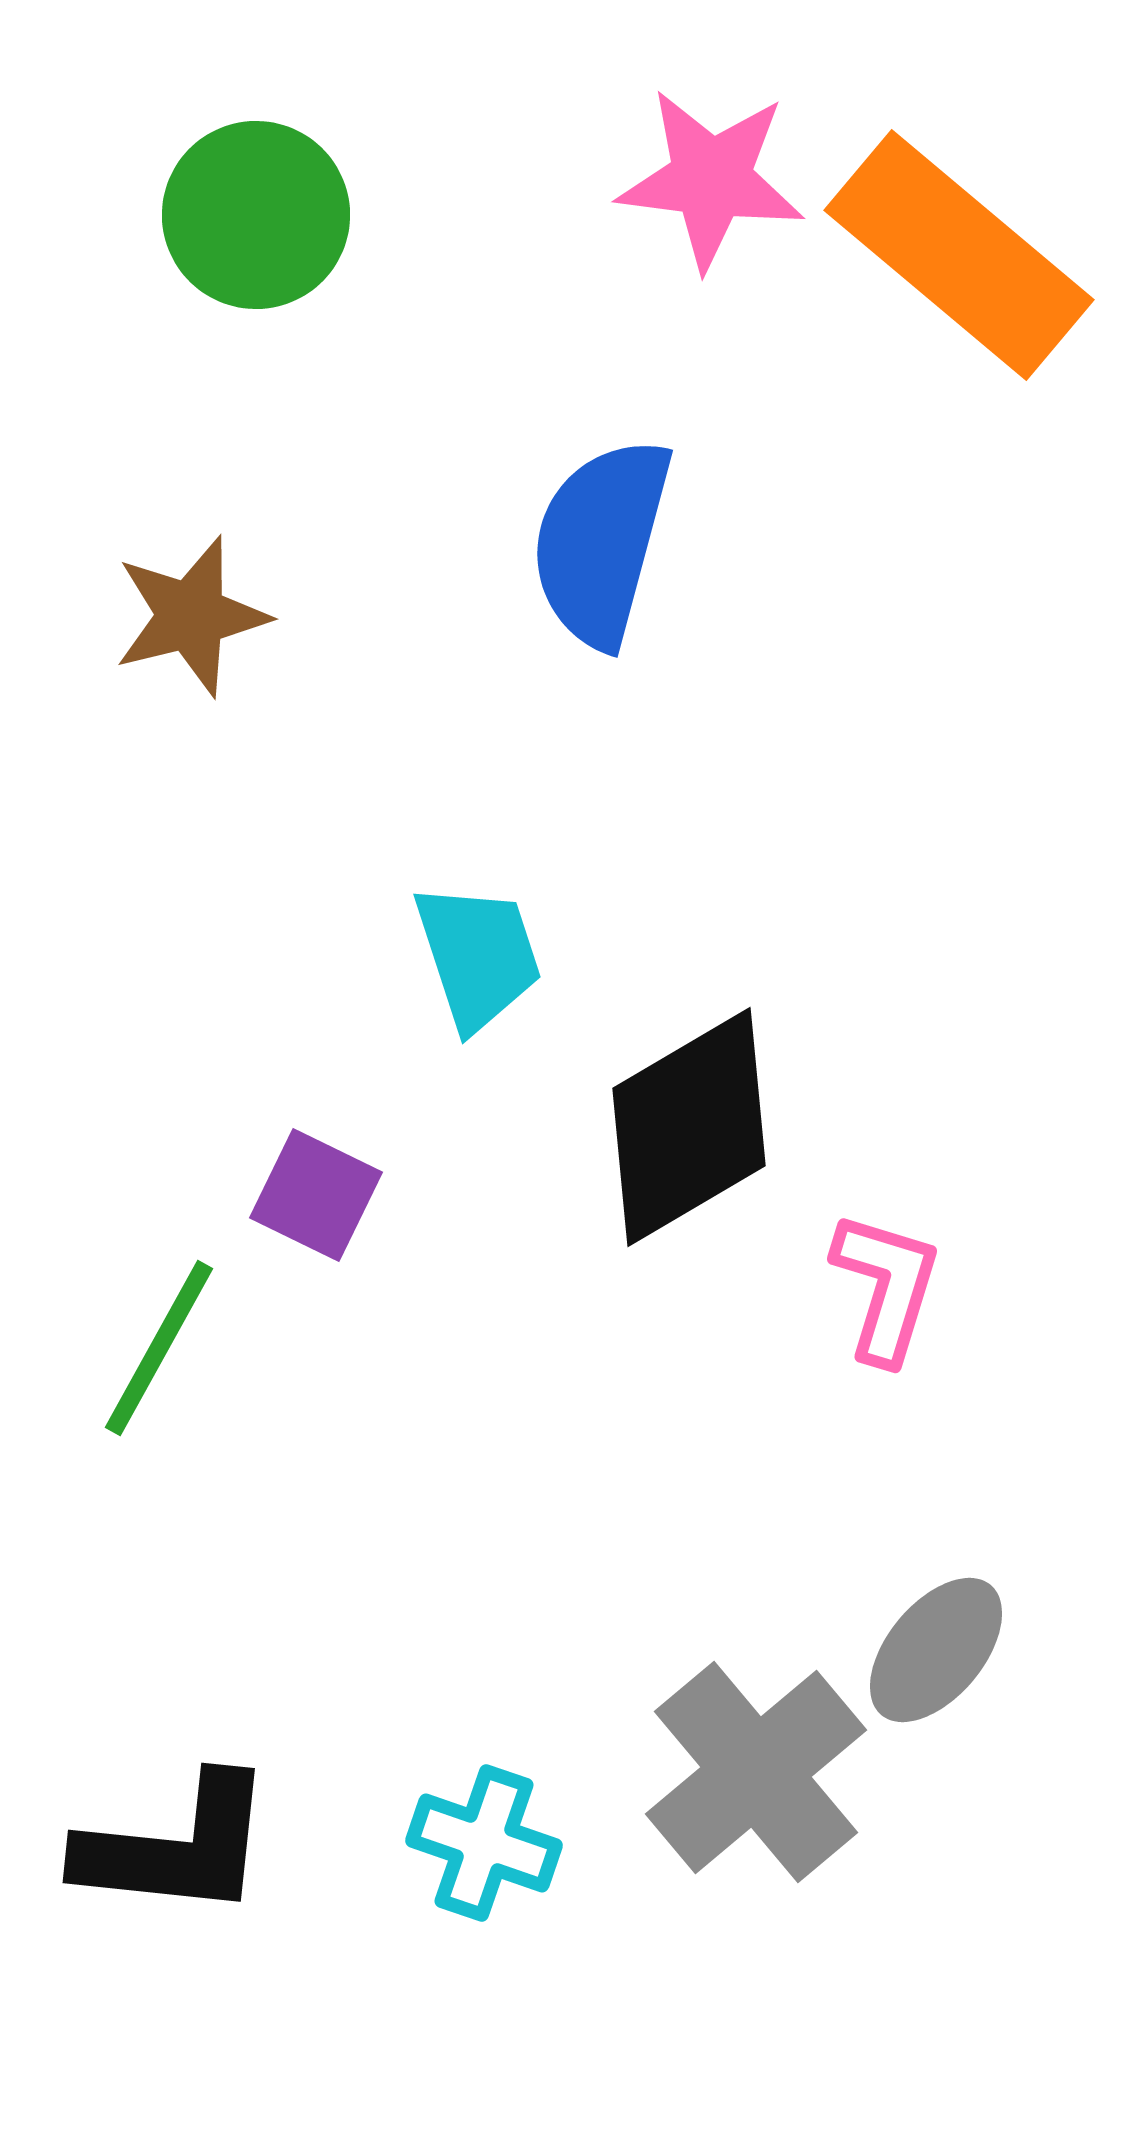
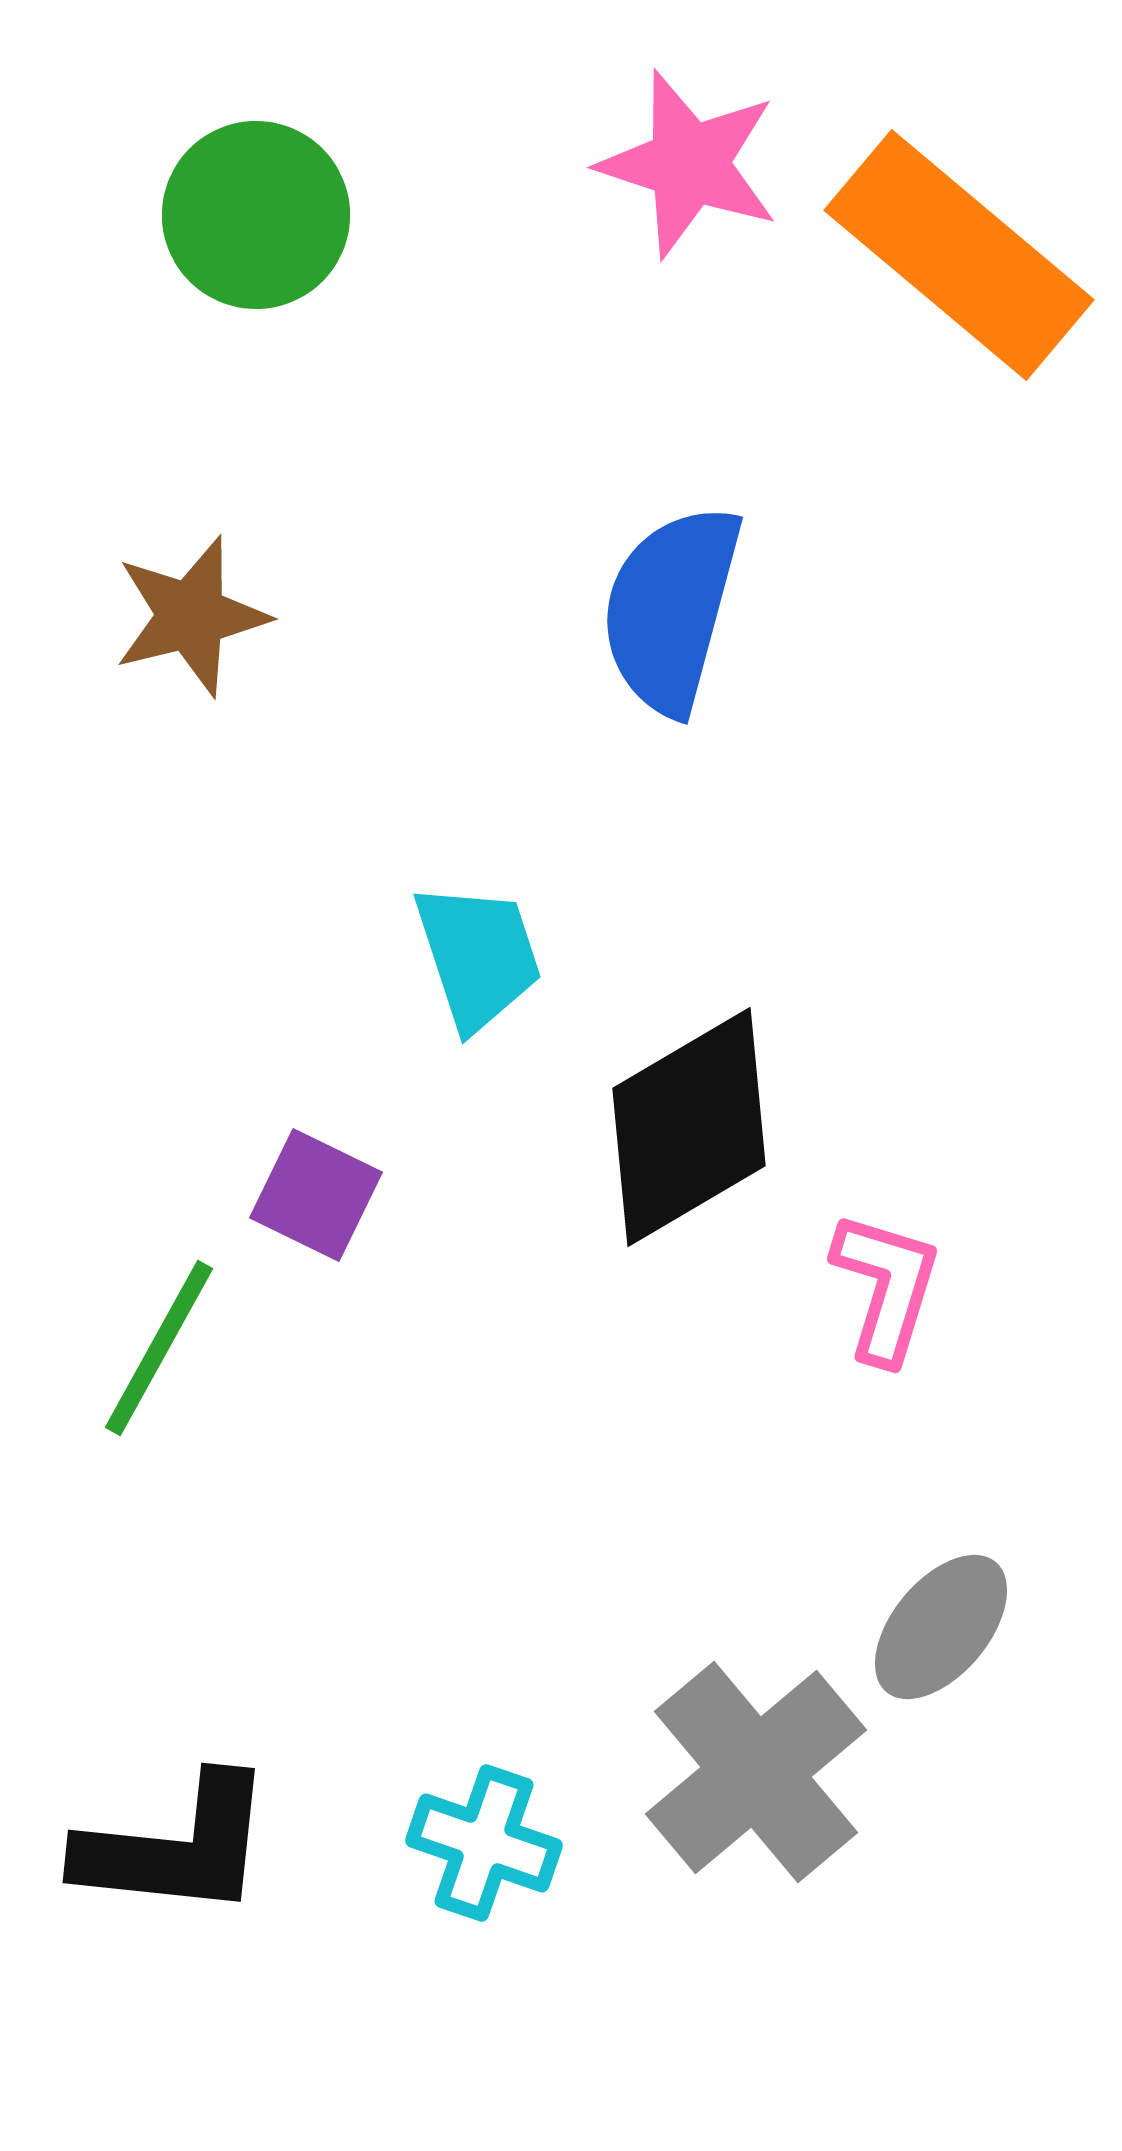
pink star: moved 22 px left, 15 px up; rotated 11 degrees clockwise
blue semicircle: moved 70 px right, 67 px down
gray ellipse: moved 5 px right, 23 px up
